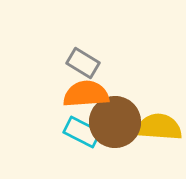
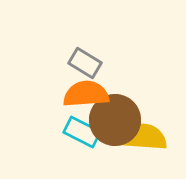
gray rectangle: moved 2 px right
brown circle: moved 2 px up
yellow semicircle: moved 15 px left, 10 px down
